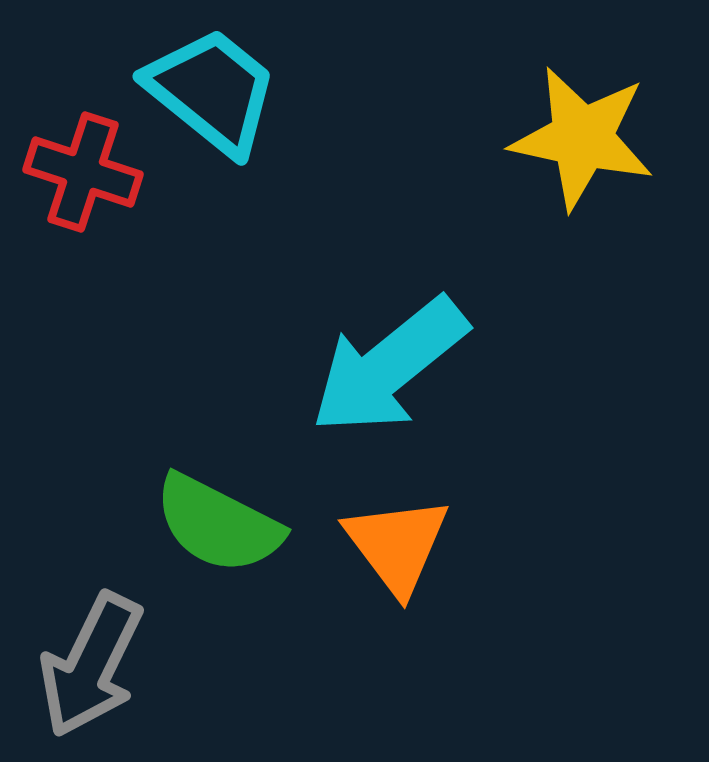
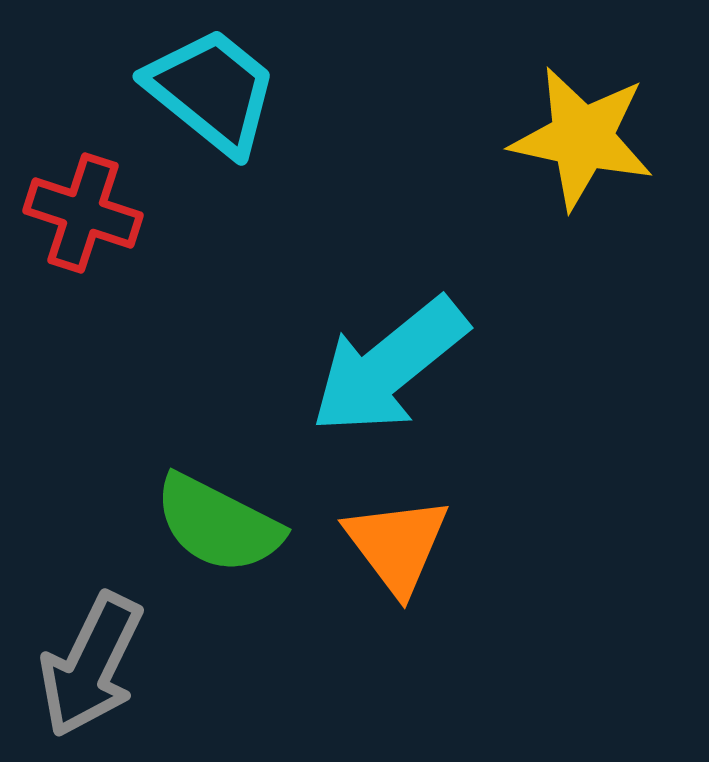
red cross: moved 41 px down
